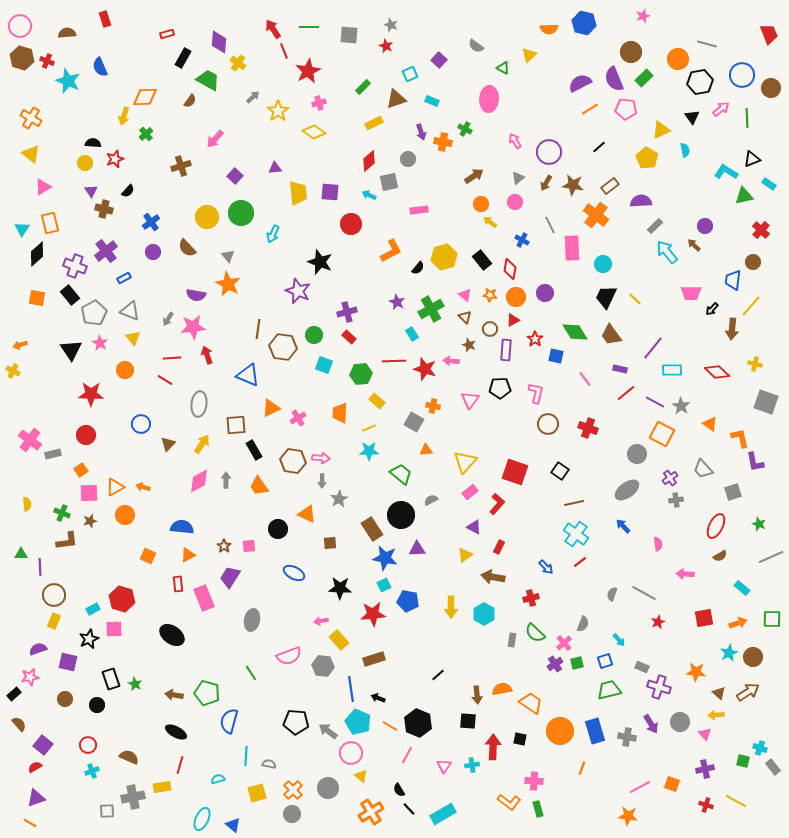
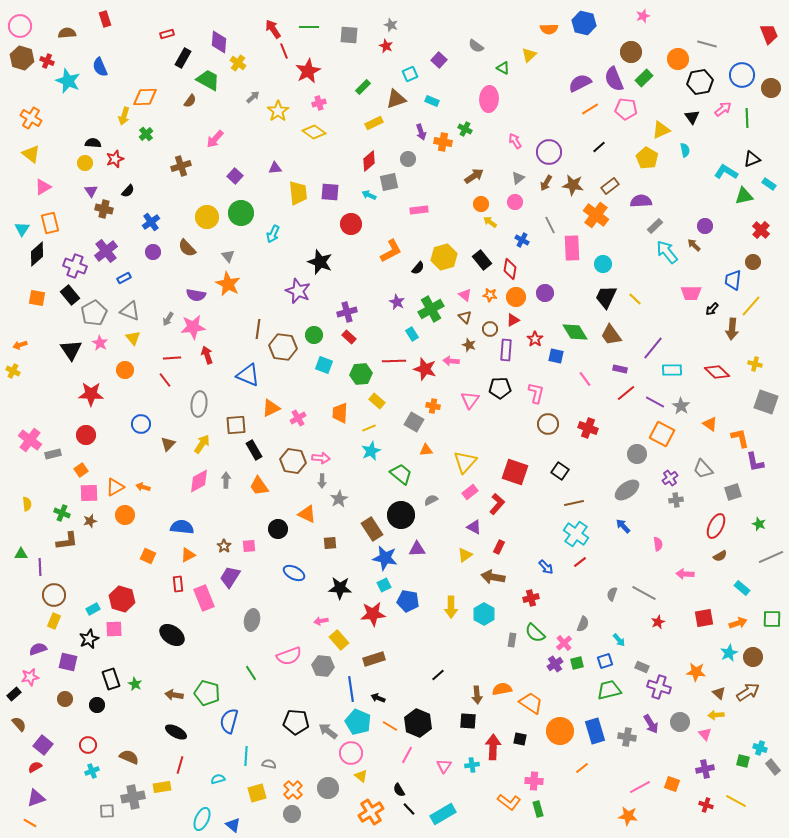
pink arrow at (721, 109): moved 2 px right
red line at (165, 380): rotated 21 degrees clockwise
cyan star at (369, 451): moved 2 px right; rotated 24 degrees counterclockwise
orange line at (582, 768): rotated 32 degrees clockwise
